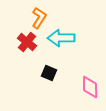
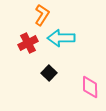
orange L-shape: moved 3 px right, 3 px up
red cross: moved 1 px right, 1 px down; rotated 24 degrees clockwise
black square: rotated 21 degrees clockwise
